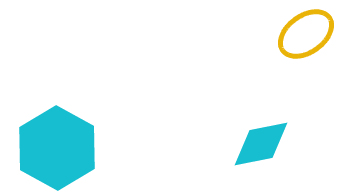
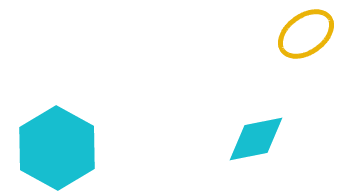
cyan diamond: moved 5 px left, 5 px up
